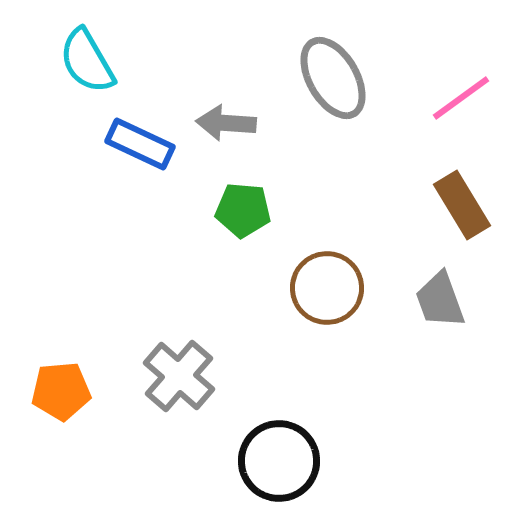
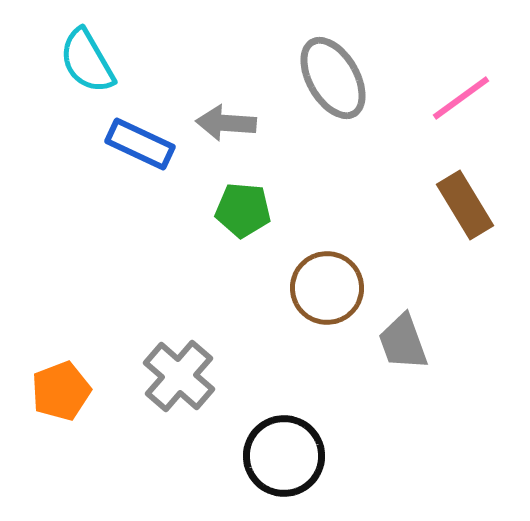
brown rectangle: moved 3 px right
gray trapezoid: moved 37 px left, 42 px down
orange pentagon: rotated 16 degrees counterclockwise
black circle: moved 5 px right, 5 px up
